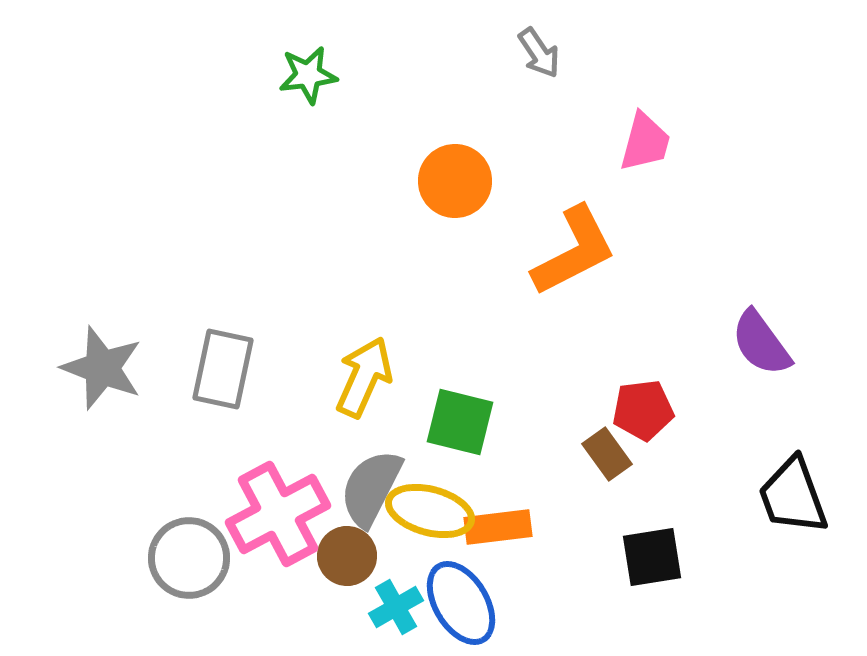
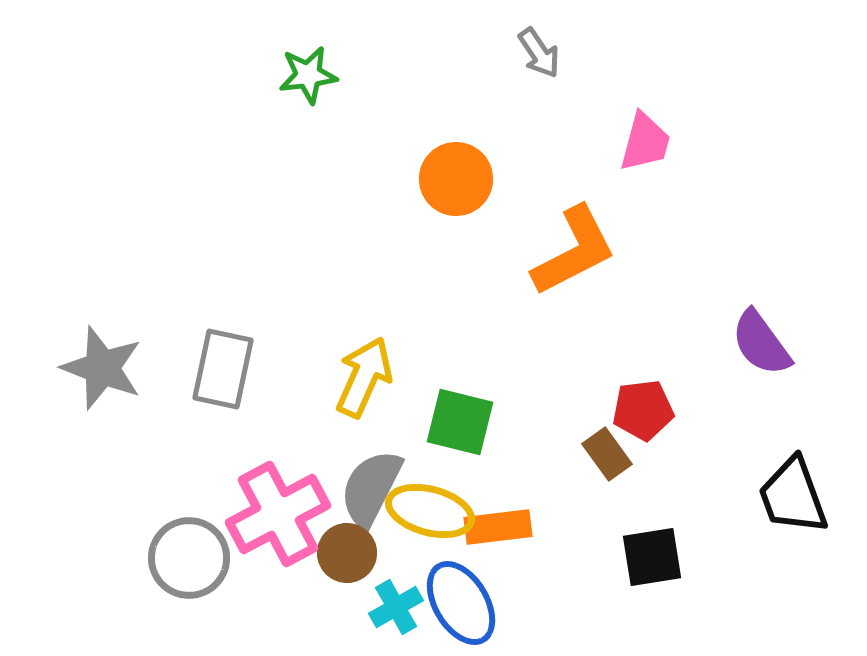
orange circle: moved 1 px right, 2 px up
brown circle: moved 3 px up
